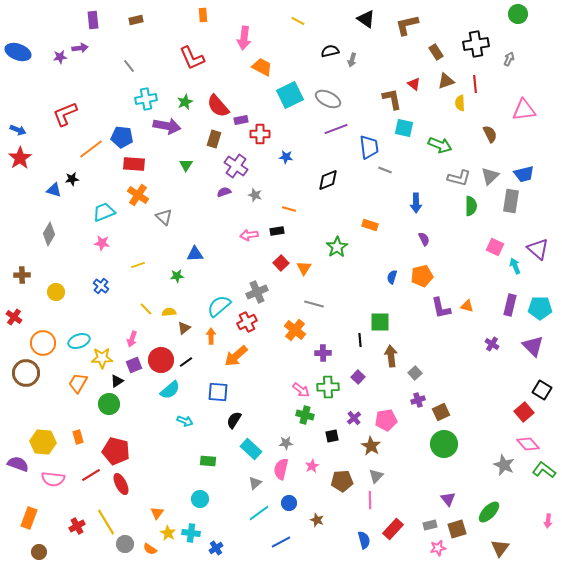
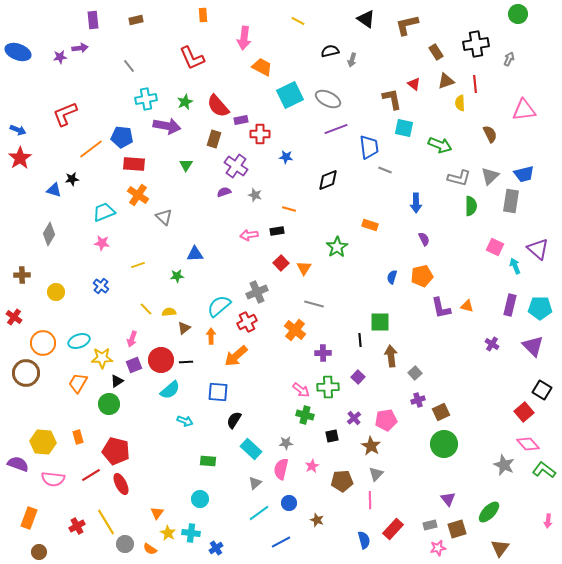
black line at (186, 362): rotated 32 degrees clockwise
gray triangle at (376, 476): moved 2 px up
